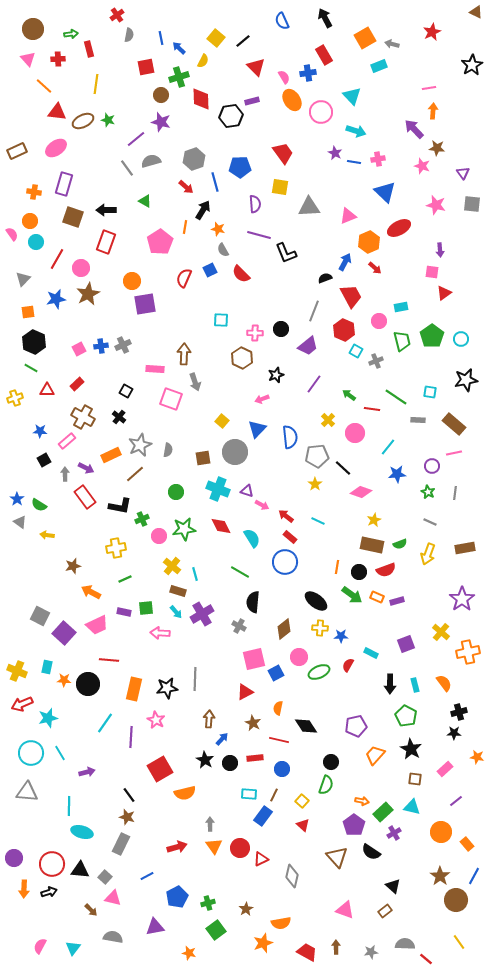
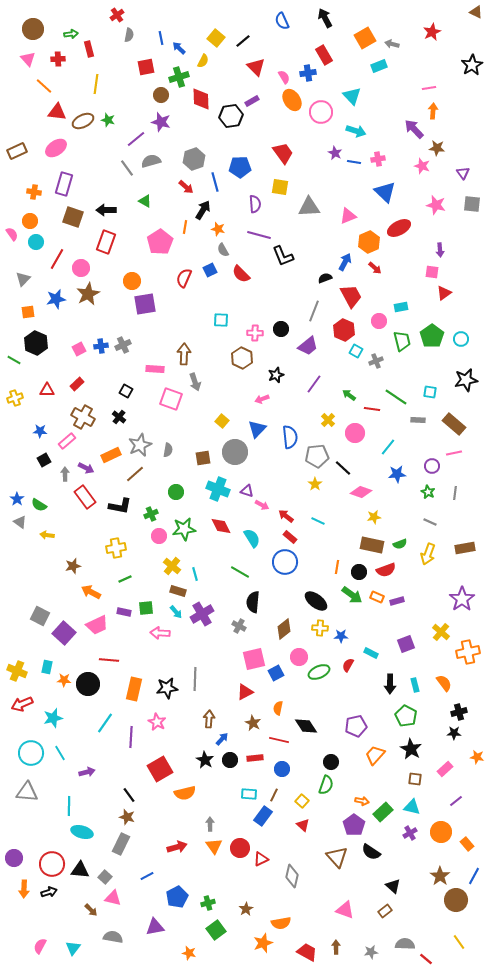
purple rectangle at (252, 101): rotated 16 degrees counterclockwise
black L-shape at (286, 253): moved 3 px left, 3 px down
black hexagon at (34, 342): moved 2 px right, 1 px down
green line at (31, 368): moved 17 px left, 8 px up
green cross at (142, 519): moved 9 px right, 5 px up
yellow star at (374, 520): moved 3 px up; rotated 16 degrees clockwise
cyan star at (48, 718): moved 5 px right
pink star at (156, 720): moved 1 px right, 2 px down
black circle at (230, 763): moved 3 px up
purple cross at (394, 833): moved 16 px right
